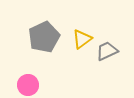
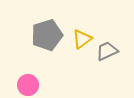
gray pentagon: moved 3 px right, 2 px up; rotated 8 degrees clockwise
